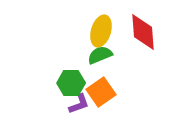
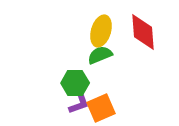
green hexagon: moved 4 px right
orange square: moved 16 px down; rotated 12 degrees clockwise
